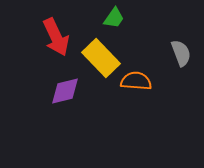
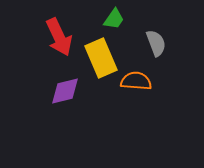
green trapezoid: moved 1 px down
red arrow: moved 3 px right
gray semicircle: moved 25 px left, 10 px up
yellow rectangle: rotated 21 degrees clockwise
